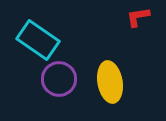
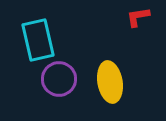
cyan rectangle: rotated 42 degrees clockwise
